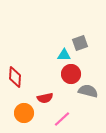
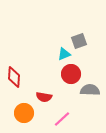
gray square: moved 1 px left, 2 px up
cyan triangle: moved 1 px up; rotated 24 degrees counterclockwise
red diamond: moved 1 px left
gray semicircle: moved 2 px right, 1 px up; rotated 12 degrees counterclockwise
red semicircle: moved 1 px left, 1 px up; rotated 21 degrees clockwise
